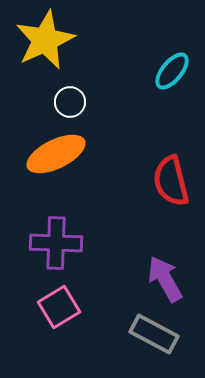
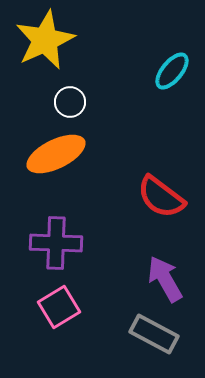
red semicircle: moved 10 px left, 16 px down; rotated 39 degrees counterclockwise
